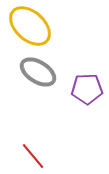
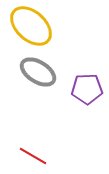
yellow ellipse: moved 1 px right
red line: rotated 20 degrees counterclockwise
